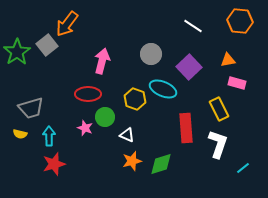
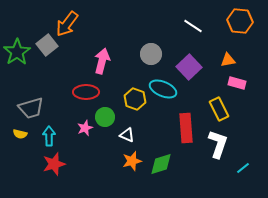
red ellipse: moved 2 px left, 2 px up
pink star: rotated 28 degrees clockwise
